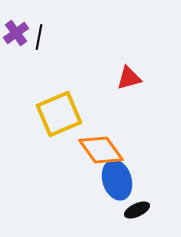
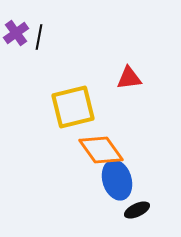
red triangle: rotated 8 degrees clockwise
yellow square: moved 14 px right, 7 px up; rotated 9 degrees clockwise
